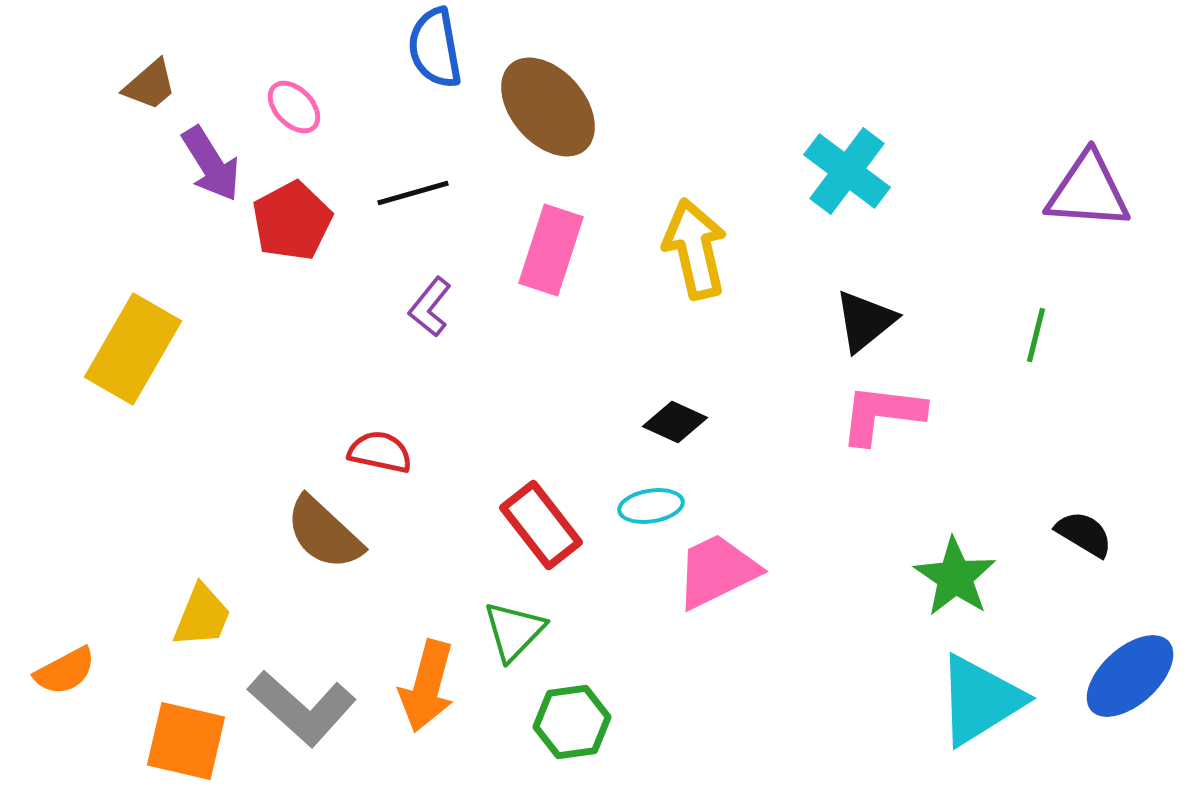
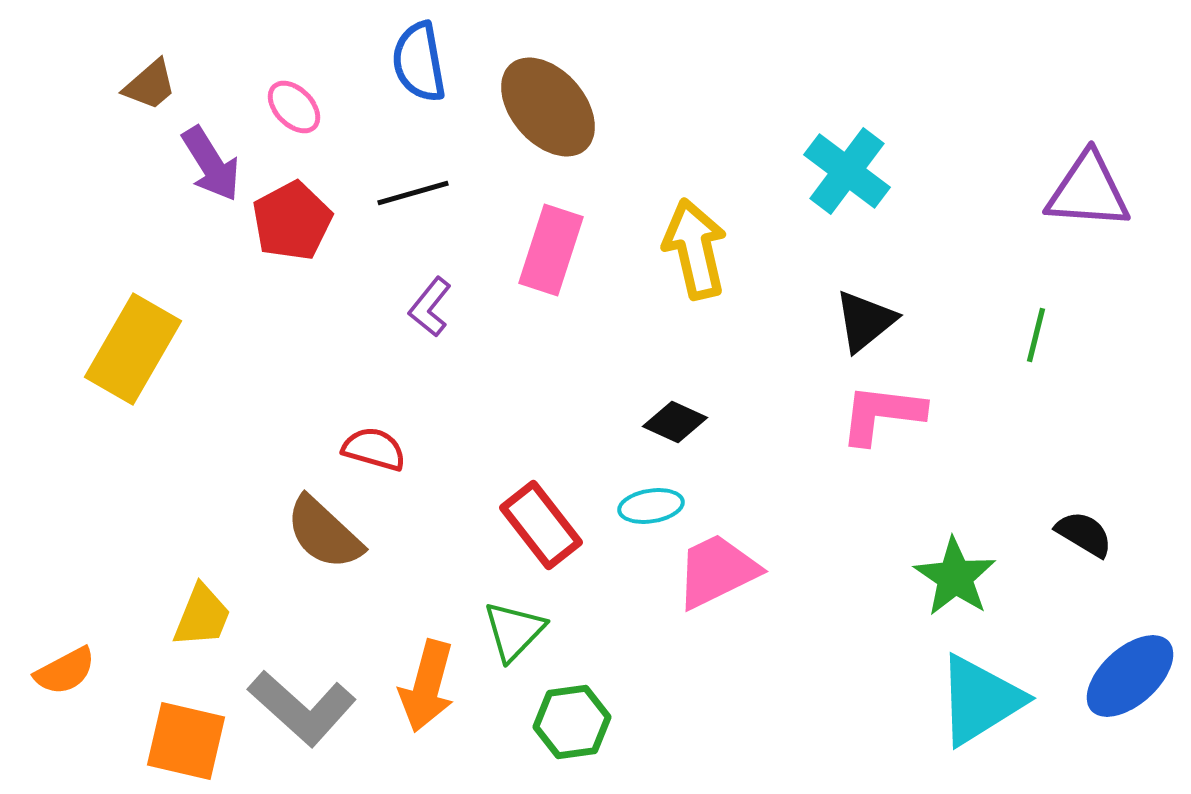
blue semicircle: moved 16 px left, 14 px down
red semicircle: moved 6 px left, 3 px up; rotated 4 degrees clockwise
